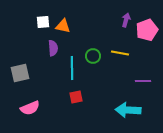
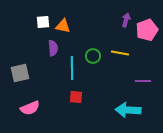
red square: rotated 16 degrees clockwise
